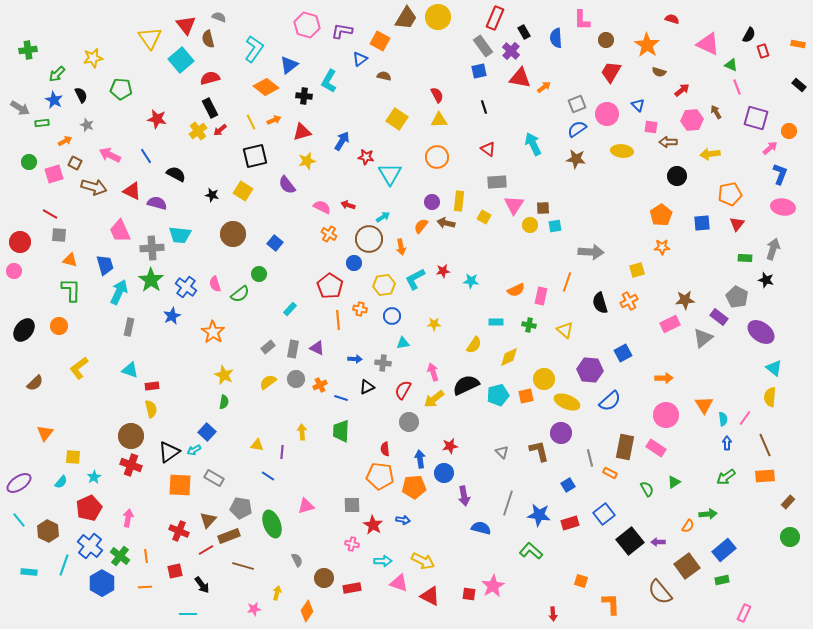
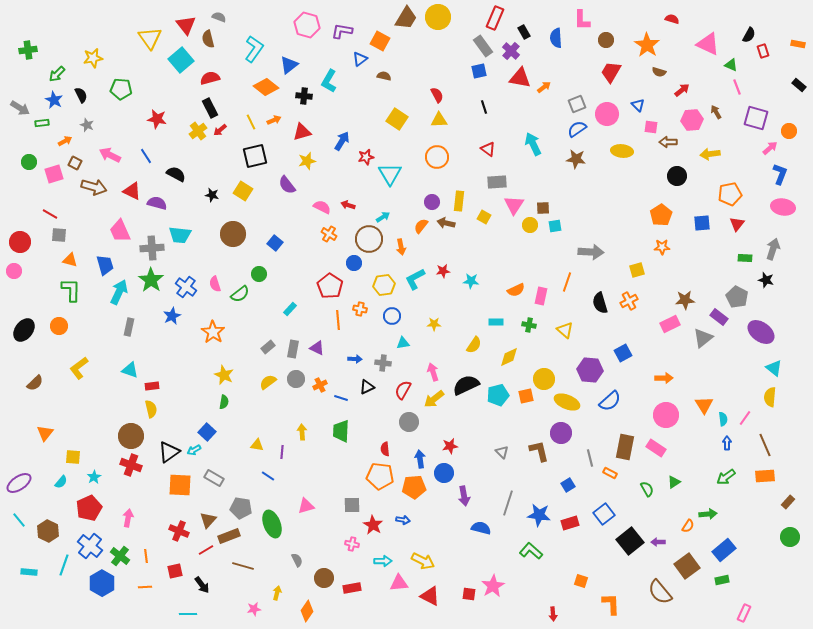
red star at (366, 157): rotated 21 degrees counterclockwise
pink triangle at (399, 583): rotated 24 degrees counterclockwise
